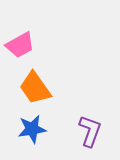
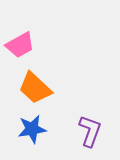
orange trapezoid: rotated 12 degrees counterclockwise
